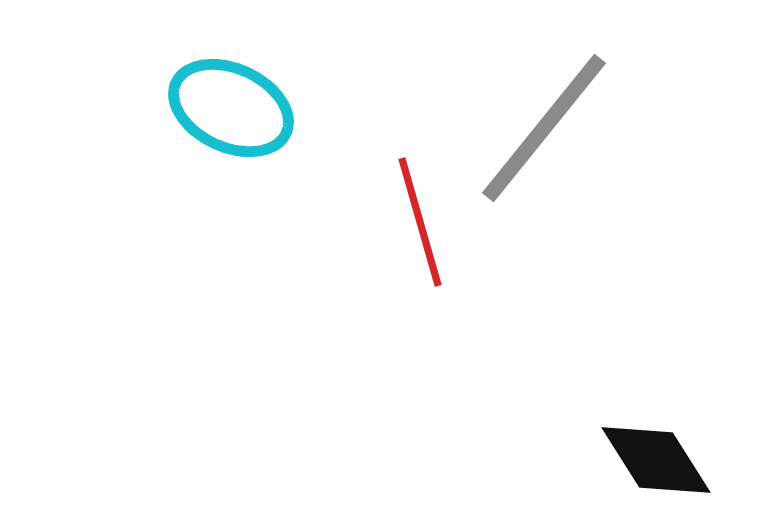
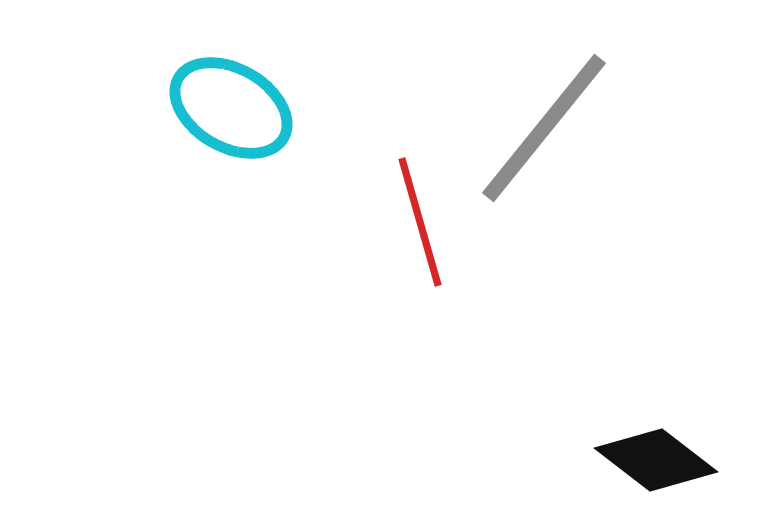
cyan ellipse: rotated 5 degrees clockwise
black diamond: rotated 20 degrees counterclockwise
